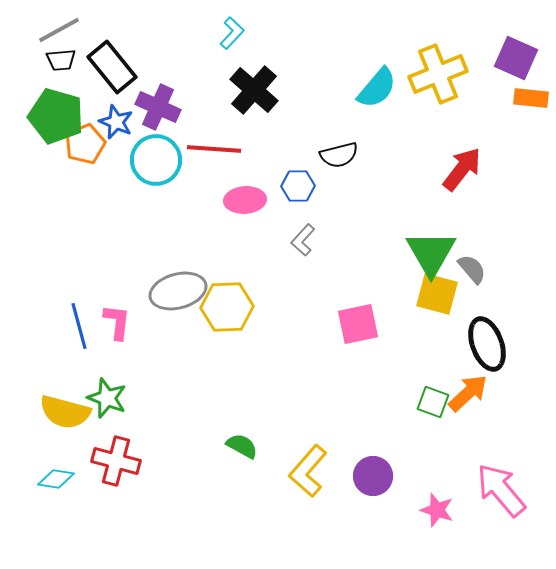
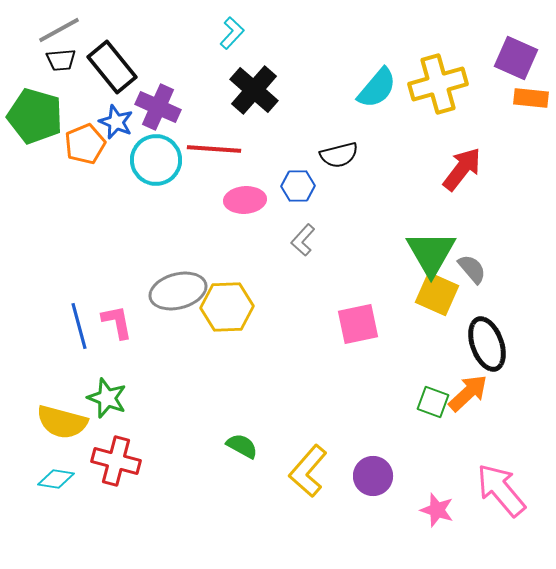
yellow cross: moved 10 px down; rotated 6 degrees clockwise
green pentagon: moved 21 px left
yellow square: rotated 9 degrees clockwise
pink L-shape: rotated 18 degrees counterclockwise
yellow semicircle: moved 3 px left, 10 px down
